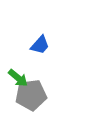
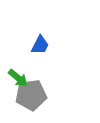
blue trapezoid: rotated 15 degrees counterclockwise
